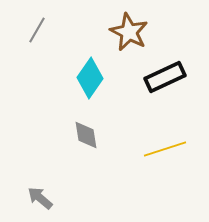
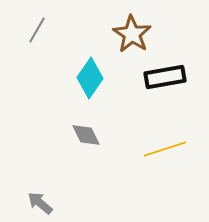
brown star: moved 3 px right, 2 px down; rotated 6 degrees clockwise
black rectangle: rotated 15 degrees clockwise
gray diamond: rotated 16 degrees counterclockwise
gray arrow: moved 5 px down
